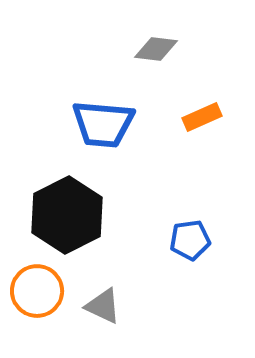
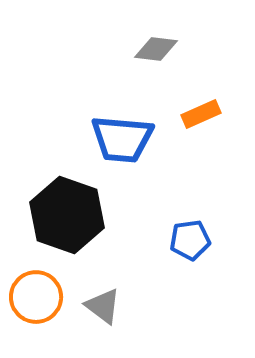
orange rectangle: moved 1 px left, 3 px up
blue trapezoid: moved 19 px right, 15 px down
black hexagon: rotated 14 degrees counterclockwise
orange circle: moved 1 px left, 6 px down
gray triangle: rotated 12 degrees clockwise
